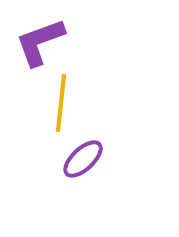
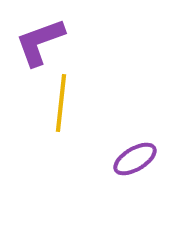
purple ellipse: moved 52 px right; rotated 12 degrees clockwise
